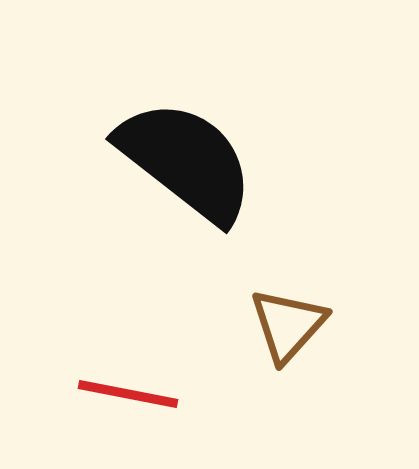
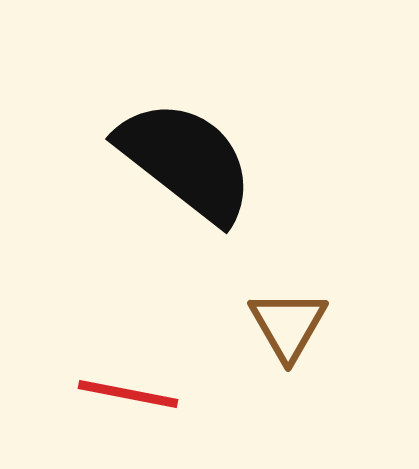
brown triangle: rotated 12 degrees counterclockwise
